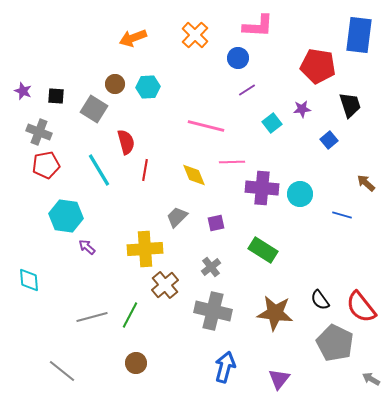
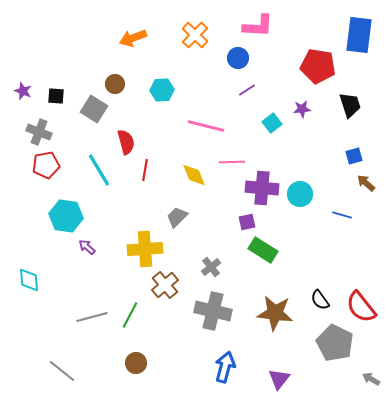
cyan hexagon at (148, 87): moved 14 px right, 3 px down
blue square at (329, 140): moved 25 px right, 16 px down; rotated 24 degrees clockwise
purple square at (216, 223): moved 31 px right, 1 px up
